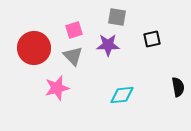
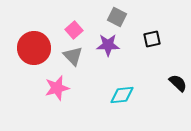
gray square: rotated 18 degrees clockwise
pink square: rotated 24 degrees counterclockwise
black semicircle: moved 4 px up; rotated 36 degrees counterclockwise
